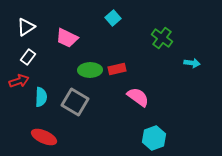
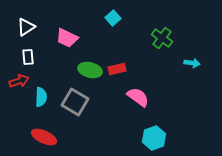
white rectangle: rotated 42 degrees counterclockwise
green ellipse: rotated 15 degrees clockwise
